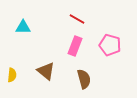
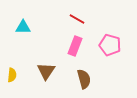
brown triangle: rotated 24 degrees clockwise
